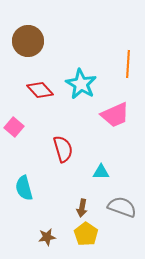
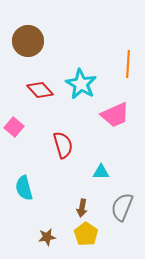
red semicircle: moved 4 px up
gray semicircle: rotated 88 degrees counterclockwise
